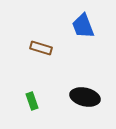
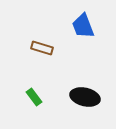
brown rectangle: moved 1 px right
green rectangle: moved 2 px right, 4 px up; rotated 18 degrees counterclockwise
